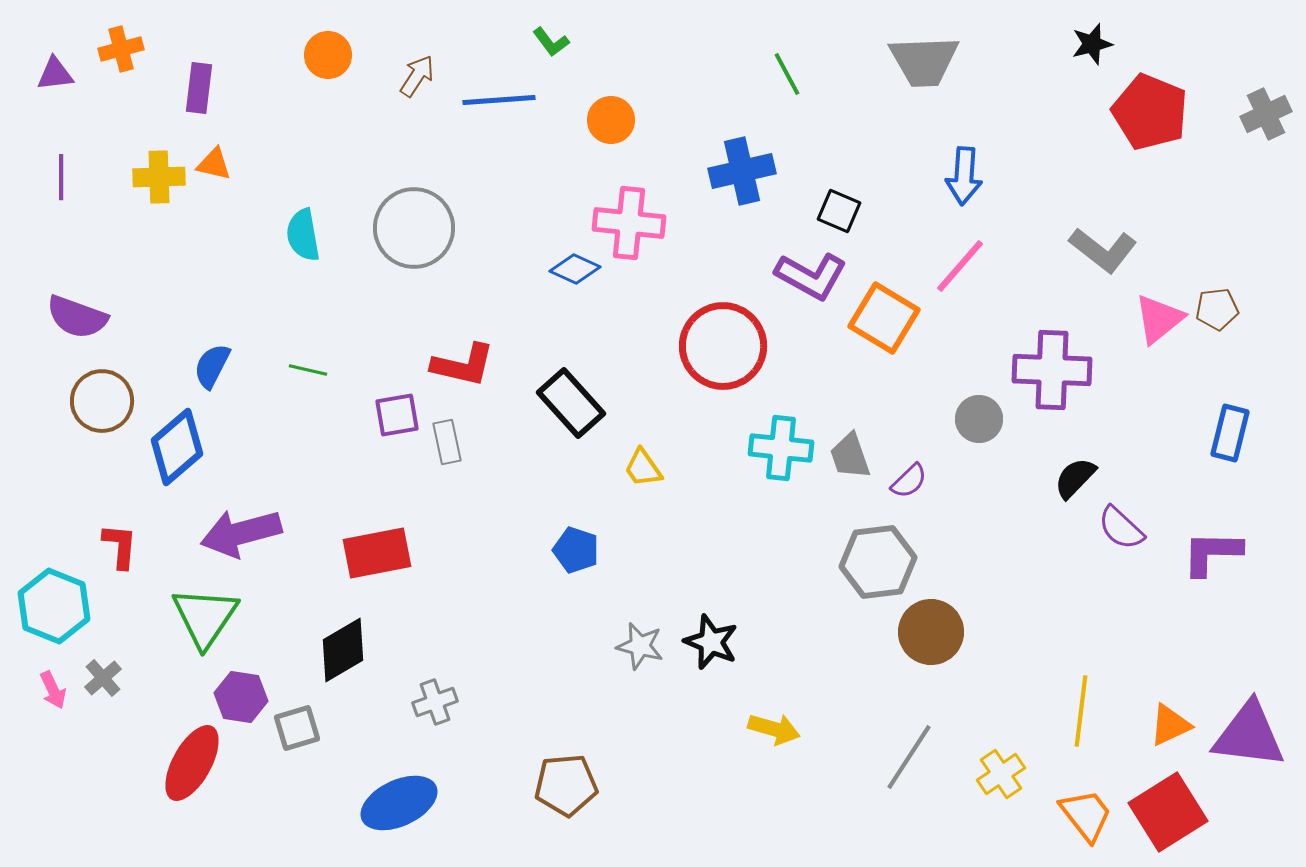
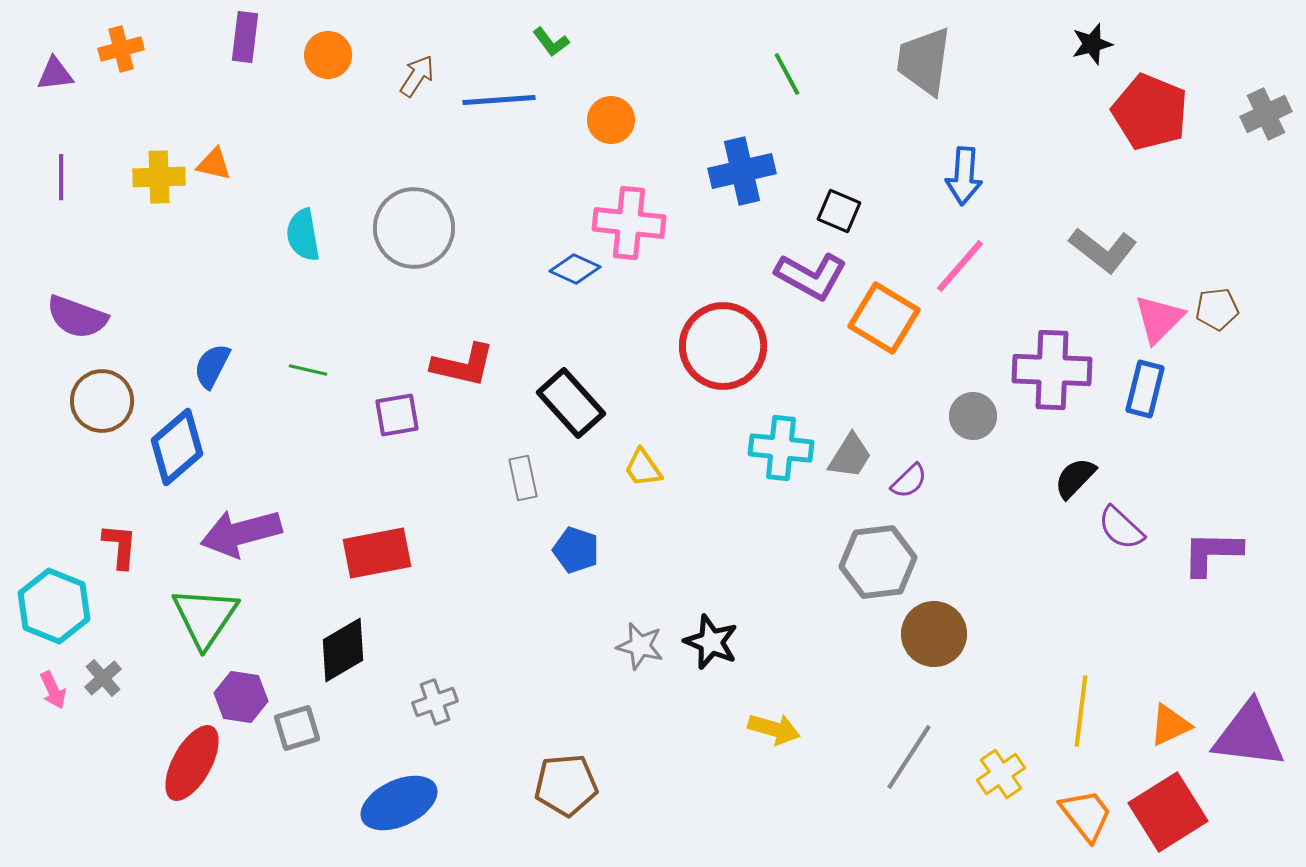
gray trapezoid at (924, 61): rotated 100 degrees clockwise
purple rectangle at (199, 88): moved 46 px right, 51 px up
pink triangle at (1159, 319): rotated 6 degrees counterclockwise
gray circle at (979, 419): moved 6 px left, 3 px up
blue rectangle at (1230, 433): moved 85 px left, 44 px up
gray rectangle at (447, 442): moved 76 px right, 36 px down
gray trapezoid at (850, 456): rotated 129 degrees counterclockwise
brown circle at (931, 632): moved 3 px right, 2 px down
